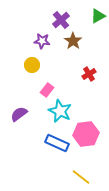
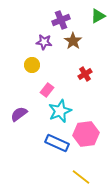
purple cross: rotated 18 degrees clockwise
purple star: moved 2 px right, 1 px down
red cross: moved 4 px left
cyan star: rotated 25 degrees clockwise
